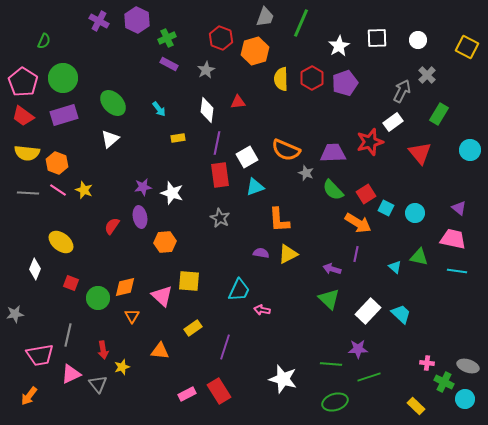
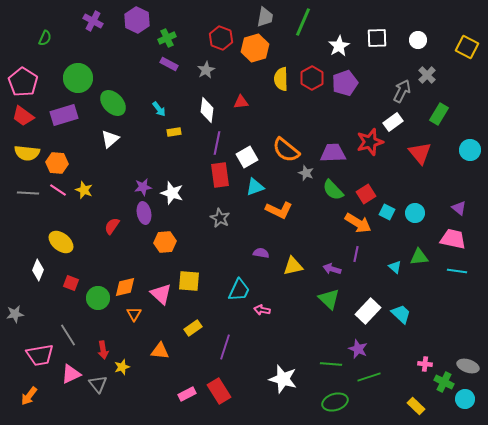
gray trapezoid at (265, 17): rotated 10 degrees counterclockwise
purple cross at (99, 21): moved 6 px left
green line at (301, 23): moved 2 px right, 1 px up
green semicircle at (44, 41): moved 1 px right, 3 px up
orange hexagon at (255, 51): moved 3 px up
green circle at (63, 78): moved 15 px right
red triangle at (238, 102): moved 3 px right
yellow rectangle at (178, 138): moved 4 px left, 6 px up
orange semicircle at (286, 150): rotated 16 degrees clockwise
orange hexagon at (57, 163): rotated 15 degrees counterclockwise
cyan square at (386, 208): moved 1 px right, 4 px down
purple ellipse at (140, 217): moved 4 px right, 4 px up
orange L-shape at (279, 220): moved 10 px up; rotated 60 degrees counterclockwise
yellow triangle at (288, 254): moved 5 px right, 12 px down; rotated 15 degrees clockwise
green triangle at (419, 257): rotated 18 degrees counterclockwise
white diamond at (35, 269): moved 3 px right, 1 px down
pink triangle at (162, 296): moved 1 px left, 2 px up
orange triangle at (132, 316): moved 2 px right, 2 px up
gray line at (68, 335): rotated 45 degrees counterclockwise
purple star at (358, 349): rotated 24 degrees clockwise
pink cross at (427, 363): moved 2 px left, 1 px down
